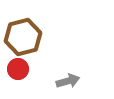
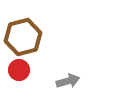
red circle: moved 1 px right, 1 px down
